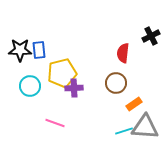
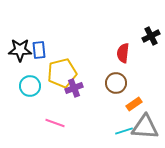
purple cross: rotated 18 degrees counterclockwise
